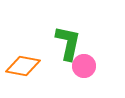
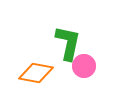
orange diamond: moved 13 px right, 7 px down
